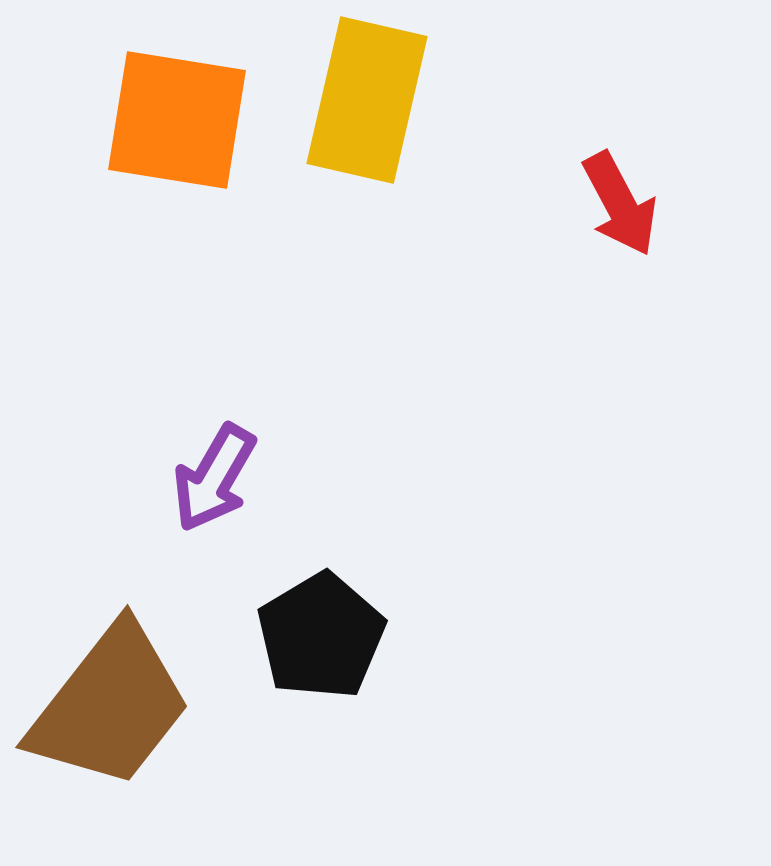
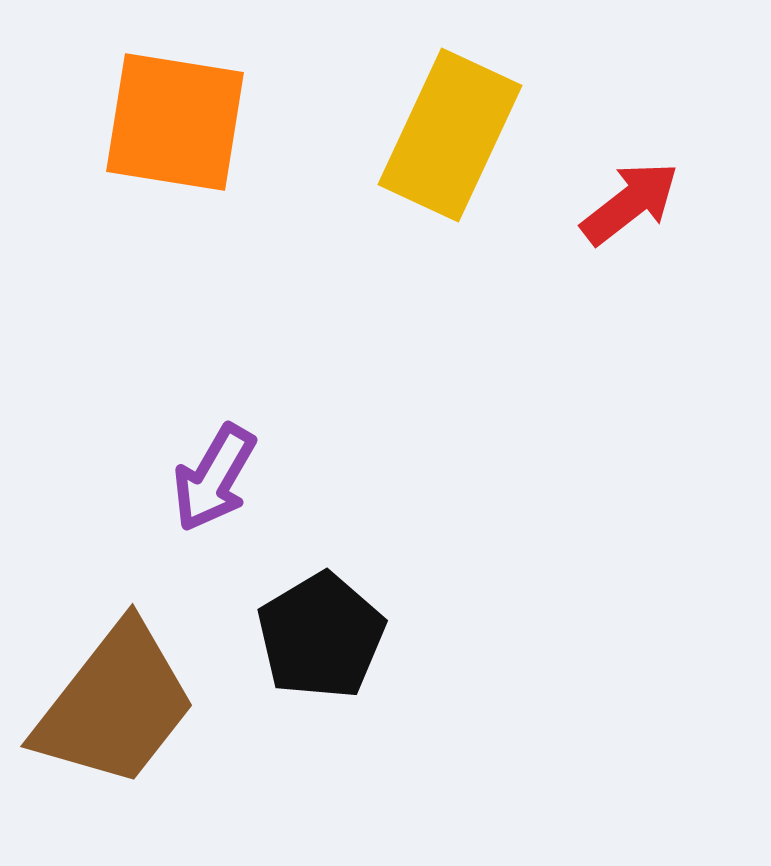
yellow rectangle: moved 83 px right, 35 px down; rotated 12 degrees clockwise
orange square: moved 2 px left, 2 px down
red arrow: moved 10 px right, 1 px up; rotated 100 degrees counterclockwise
brown trapezoid: moved 5 px right, 1 px up
